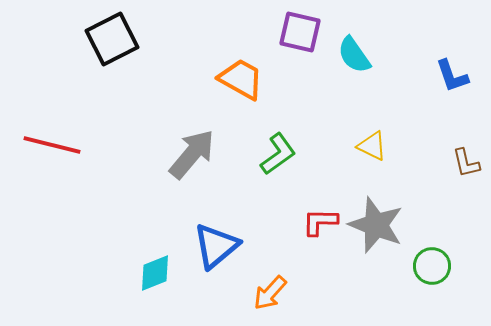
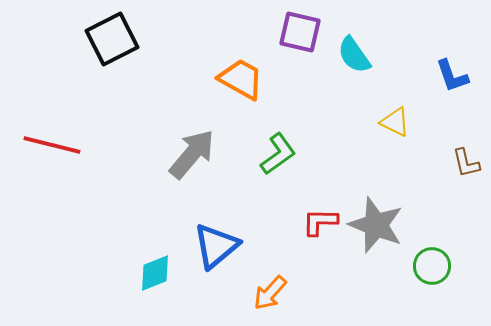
yellow triangle: moved 23 px right, 24 px up
